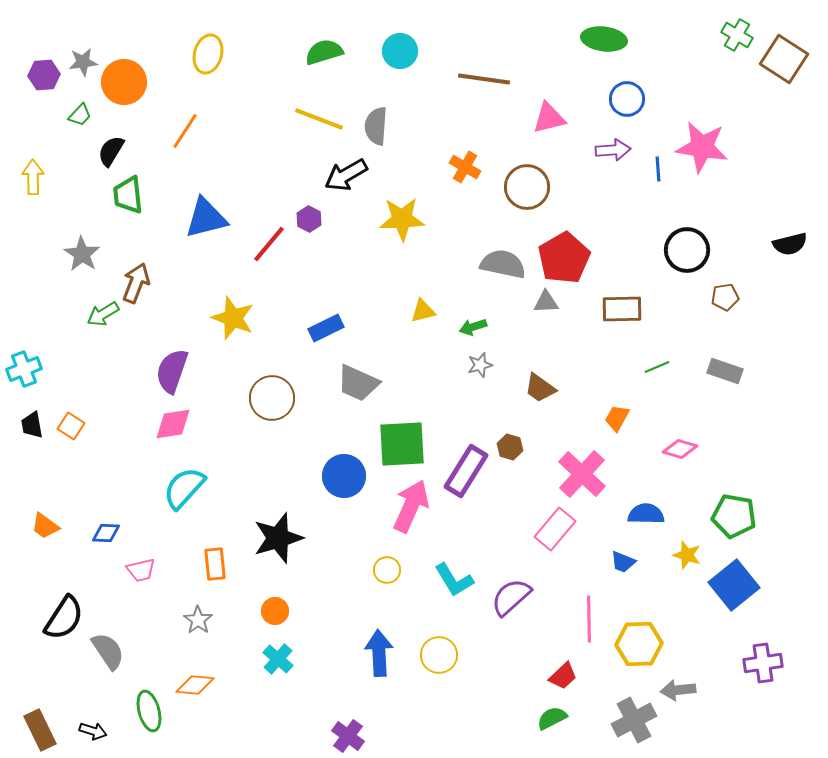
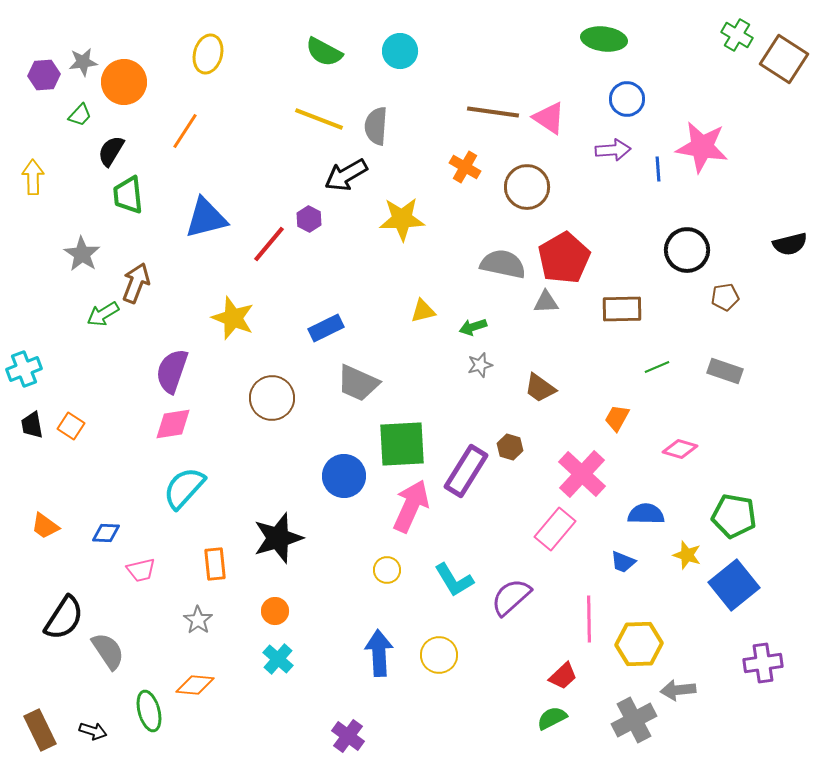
green semicircle at (324, 52): rotated 135 degrees counterclockwise
brown line at (484, 79): moved 9 px right, 33 px down
pink triangle at (549, 118): rotated 48 degrees clockwise
